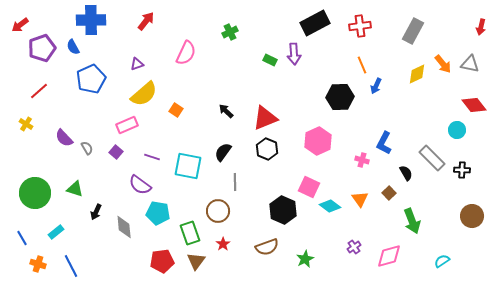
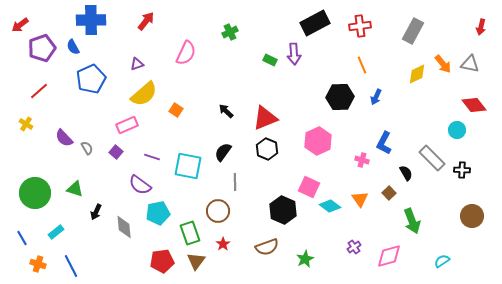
blue arrow at (376, 86): moved 11 px down
cyan pentagon at (158, 213): rotated 20 degrees counterclockwise
